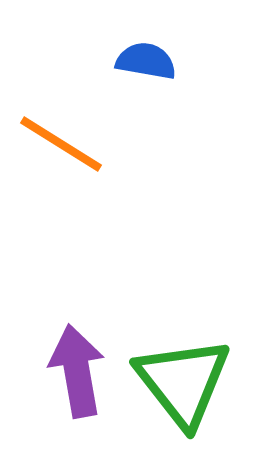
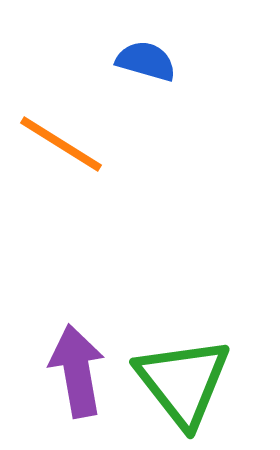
blue semicircle: rotated 6 degrees clockwise
